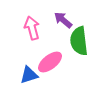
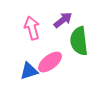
purple arrow: rotated 102 degrees clockwise
blue triangle: moved 4 px up
